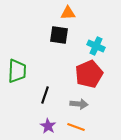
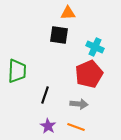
cyan cross: moved 1 px left, 1 px down
